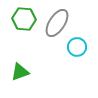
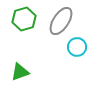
green hexagon: rotated 20 degrees counterclockwise
gray ellipse: moved 4 px right, 2 px up
